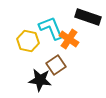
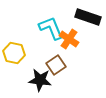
yellow hexagon: moved 14 px left, 12 px down
